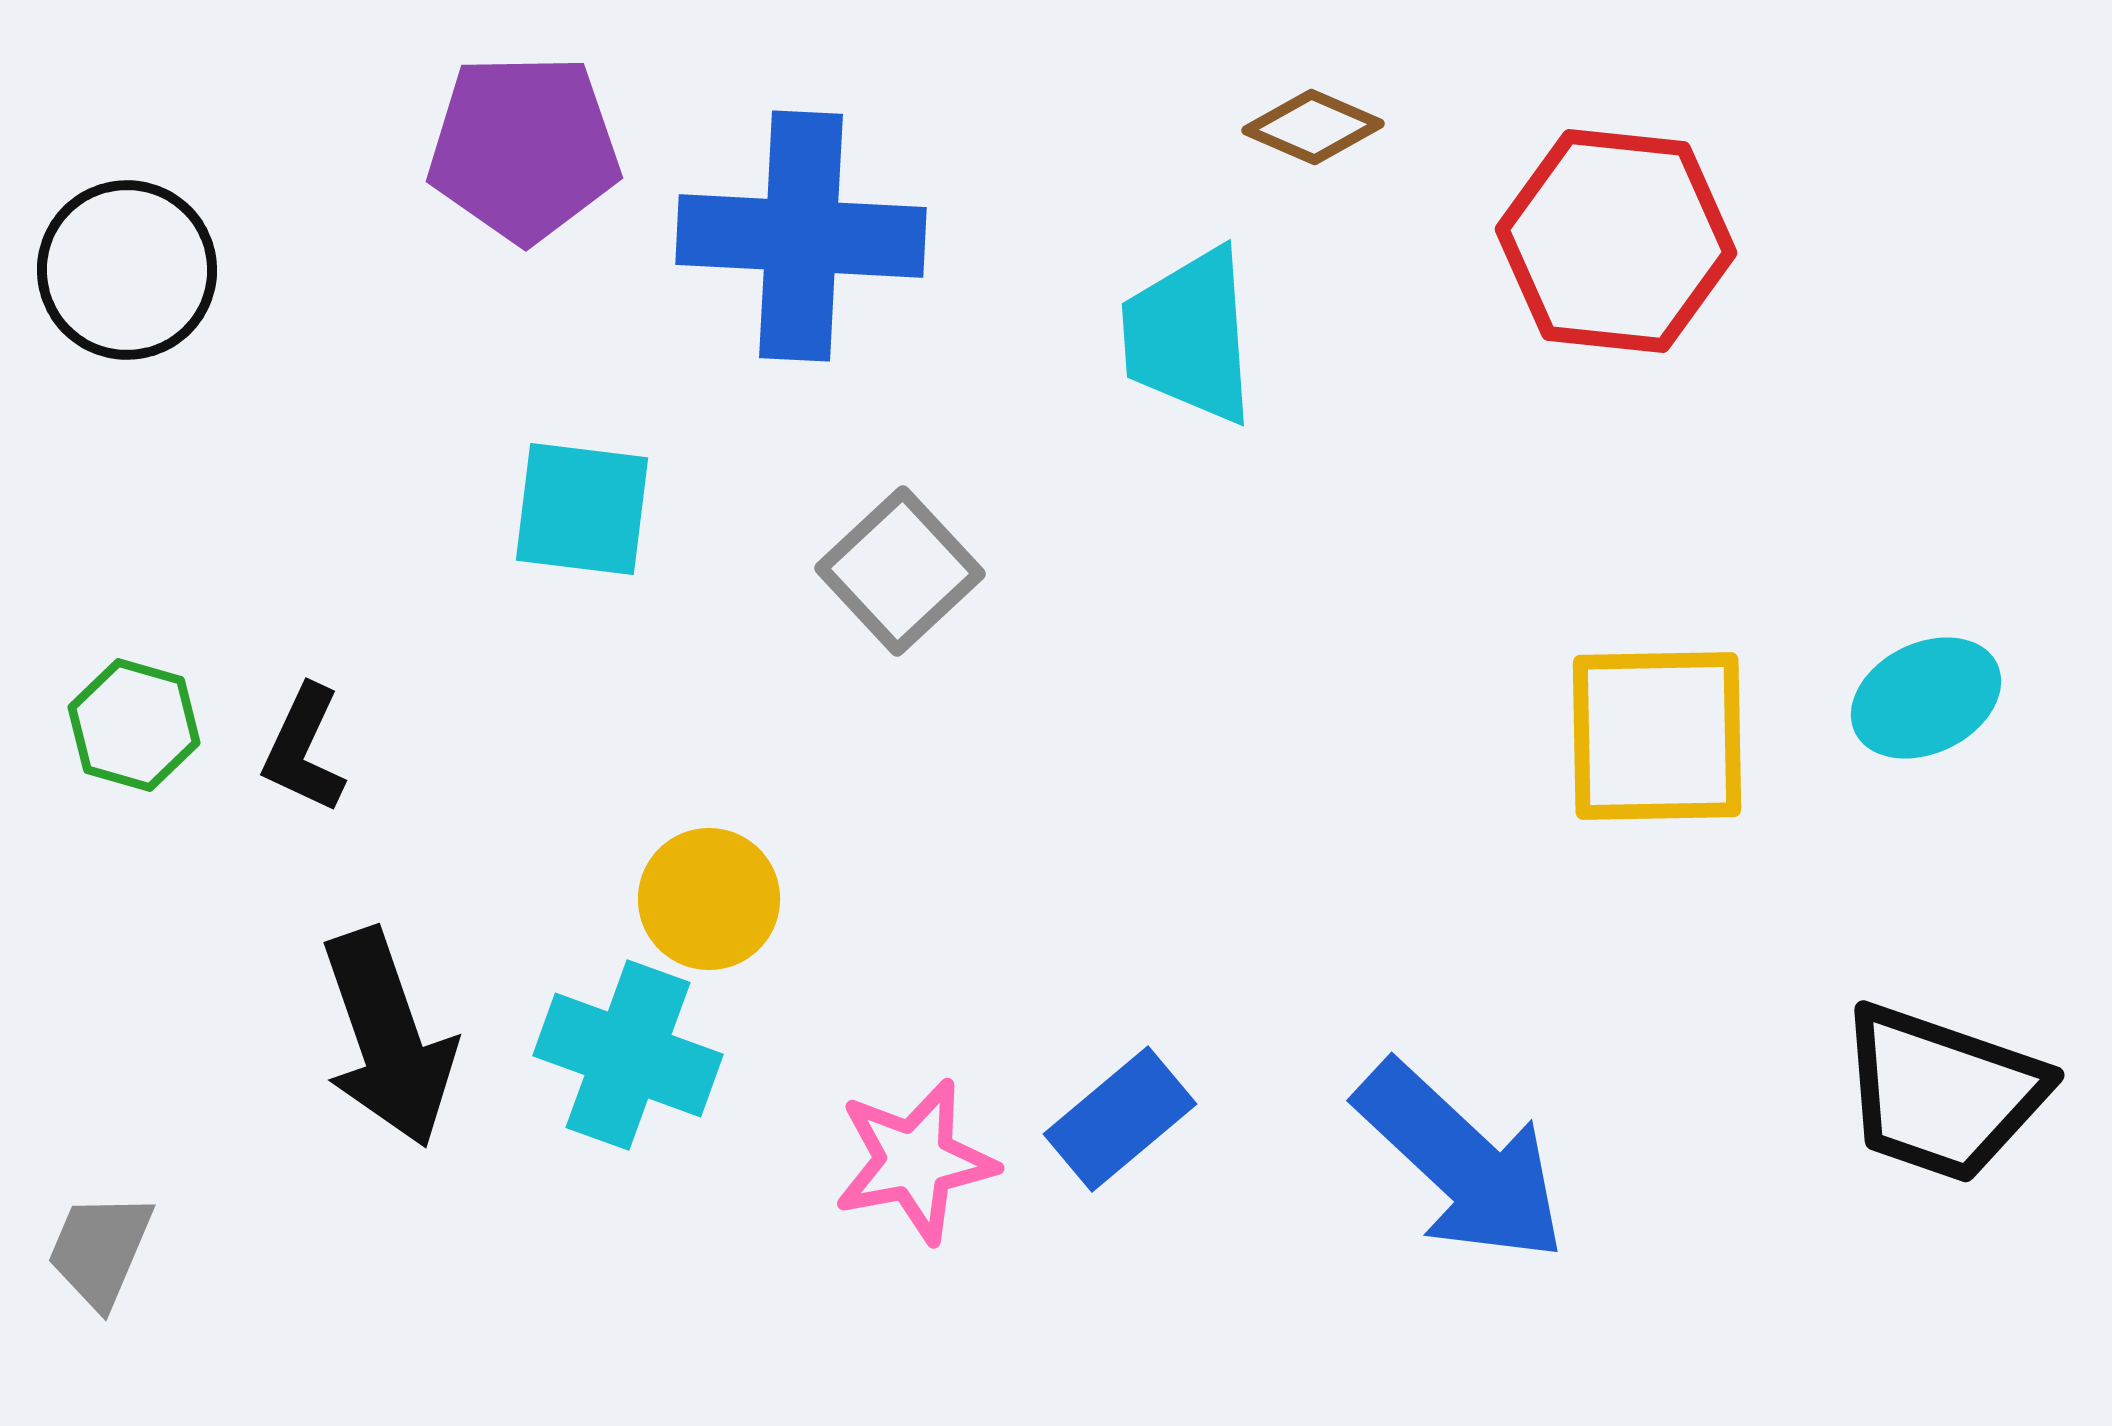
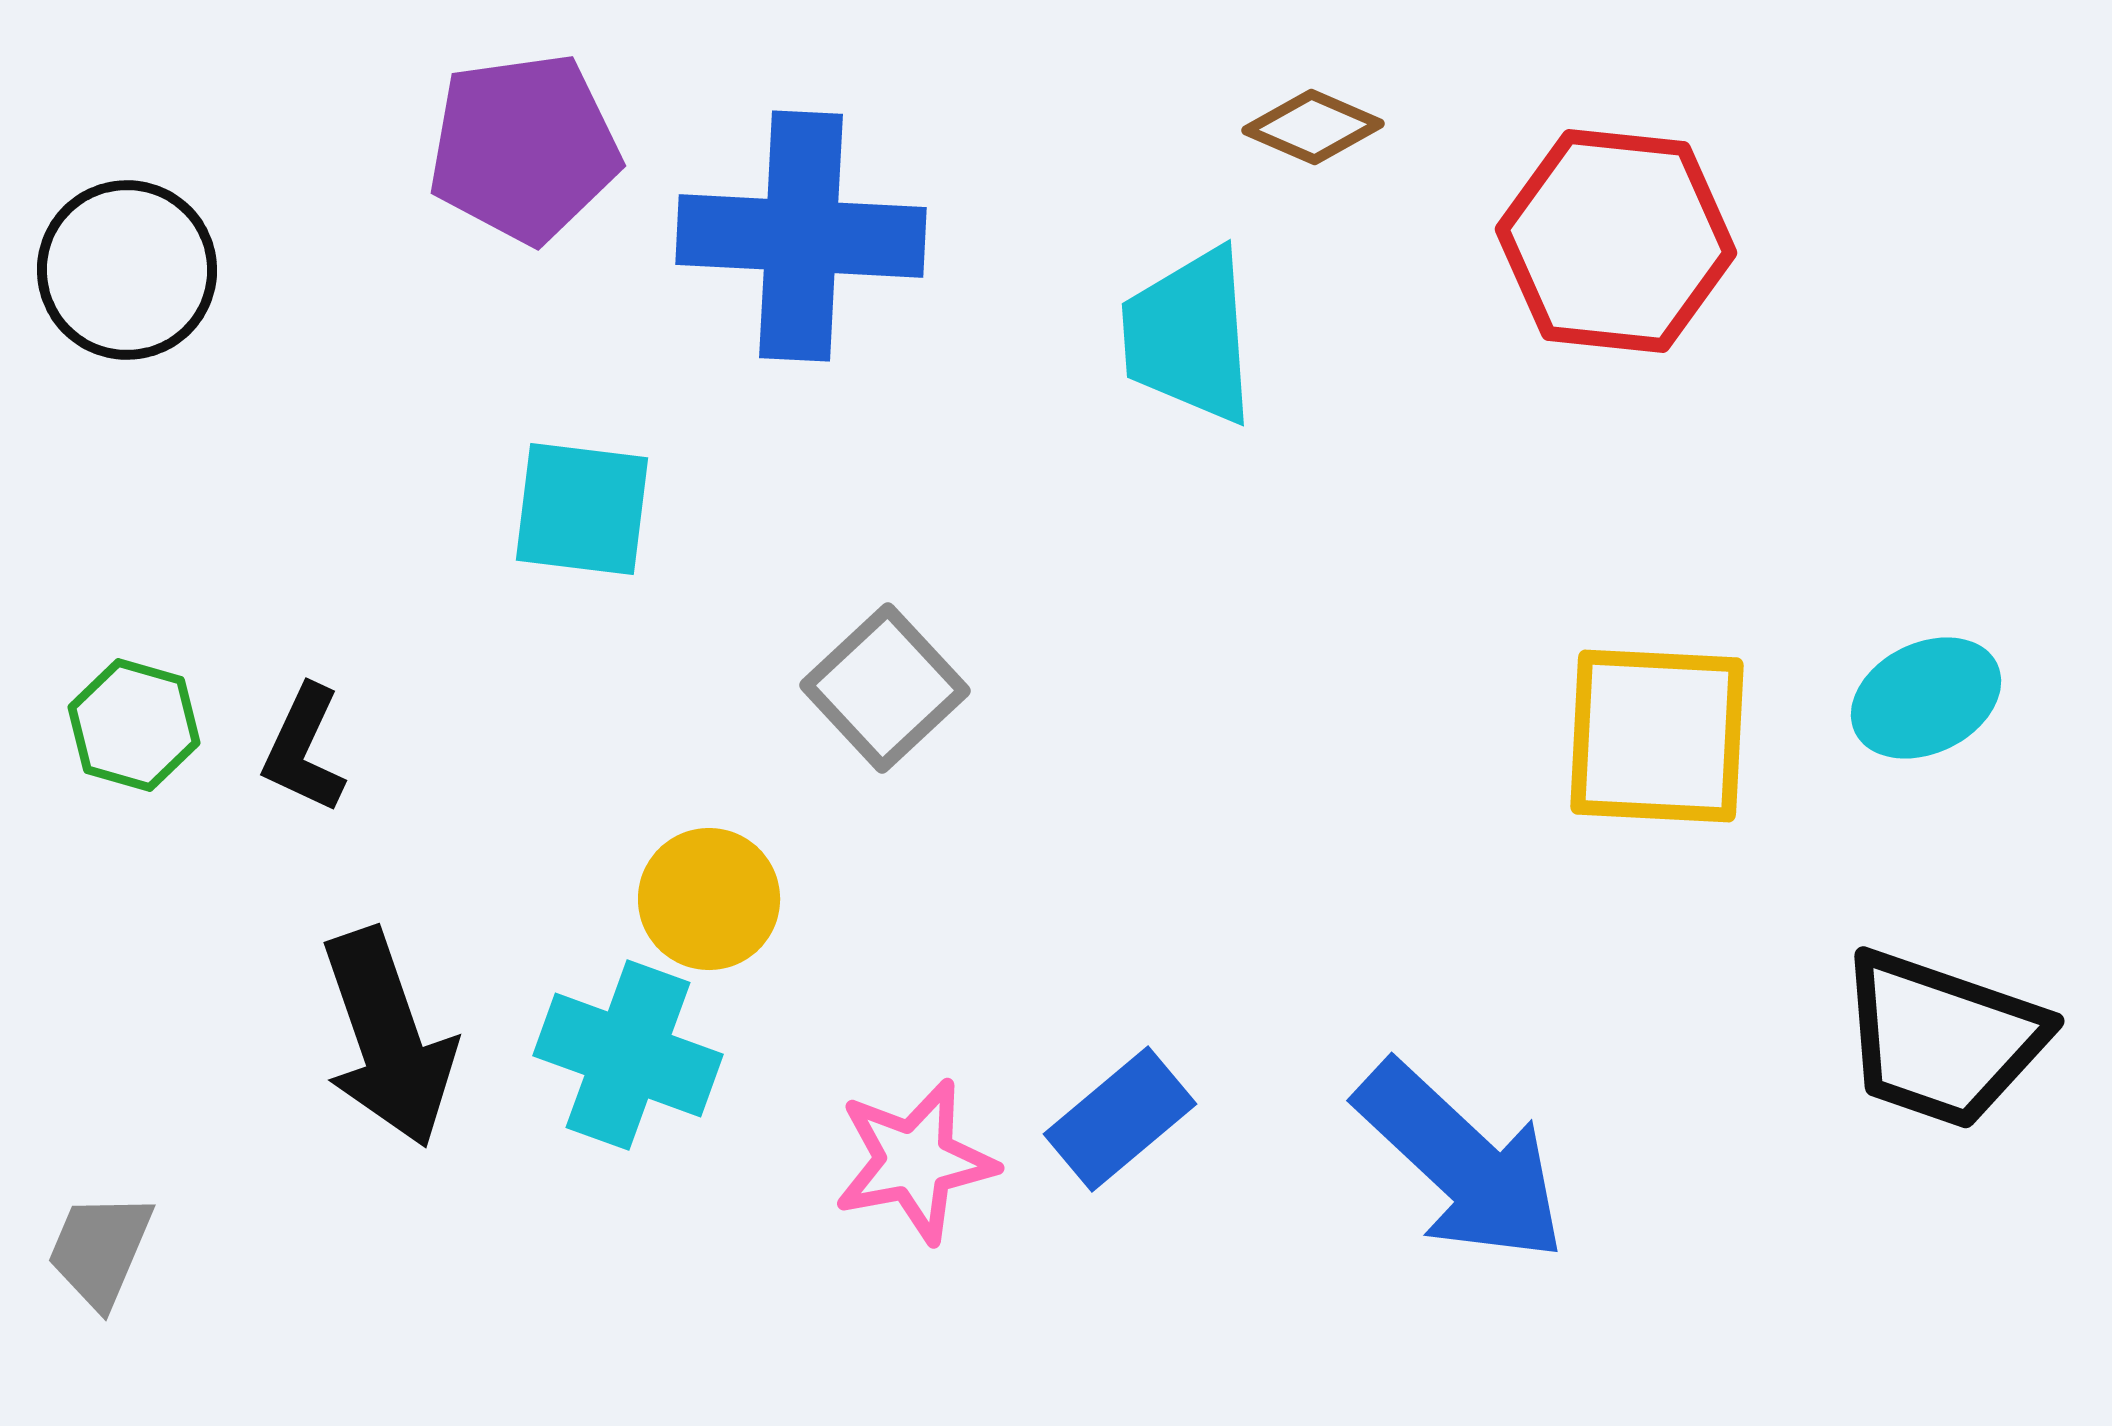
purple pentagon: rotated 7 degrees counterclockwise
gray square: moved 15 px left, 117 px down
yellow square: rotated 4 degrees clockwise
black trapezoid: moved 54 px up
